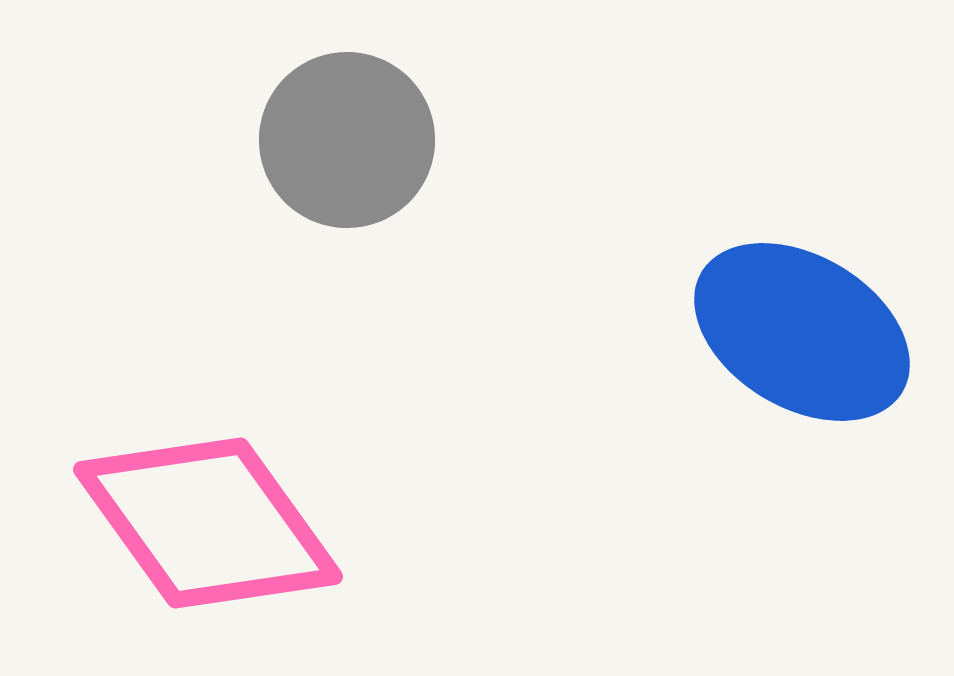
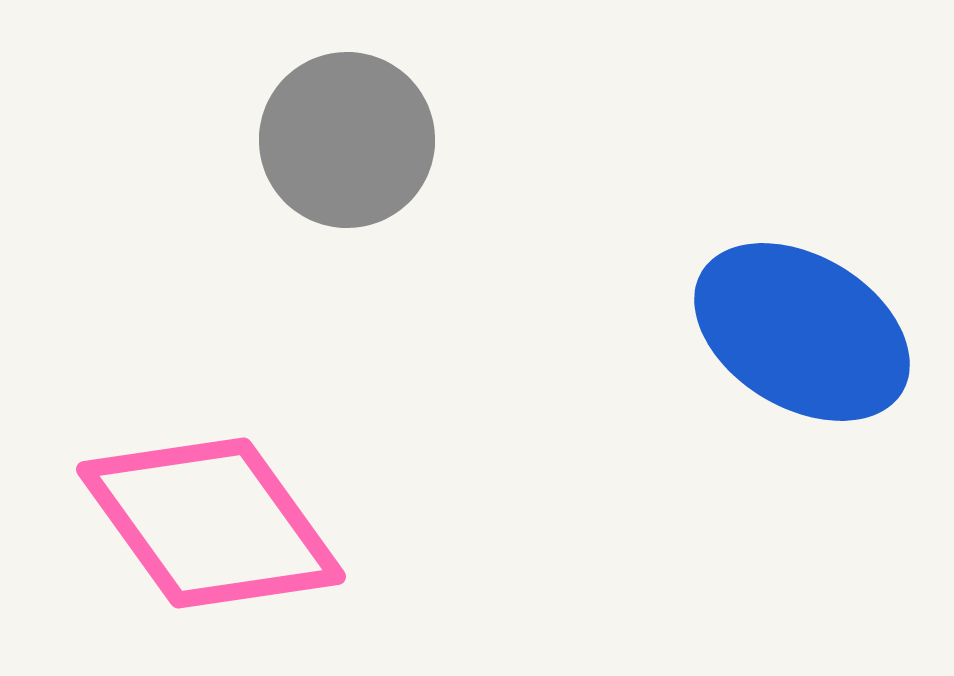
pink diamond: moved 3 px right
